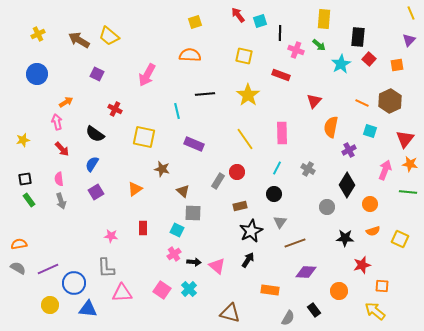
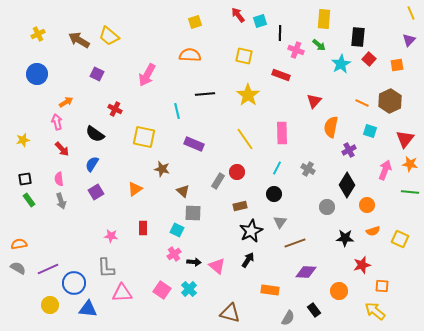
green line at (408, 192): moved 2 px right
orange circle at (370, 204): moved 3 px left, 1 px down
